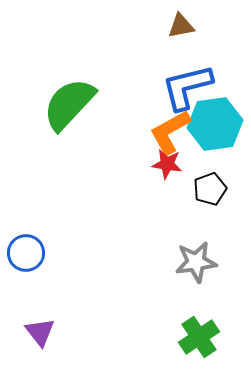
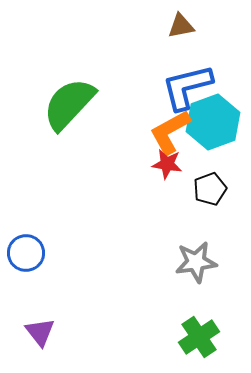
cyan hexagon: moved 2 px left, 2 px up; rotated 12 degrees counterclockwise
